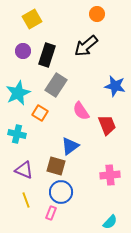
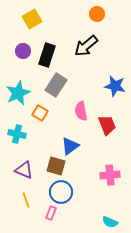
pink semicircle: rotated 24 degrees clockwise
cyan semicircle: rotated 70 degrees clockwise
